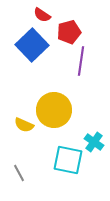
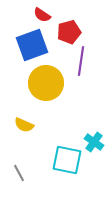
blue square: rotated 24 degrees clockwise
yellow circle: moved 8 px left, 27 px up
cyan square: moved 1 px left
